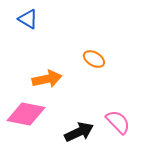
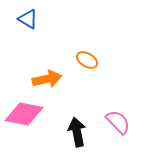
orange ellipse: moved 7 px left, 1 px down
pink diamond: moved 2 px left
black arrow: moved 2 px left; rotated 76 degrees counterclockwise
